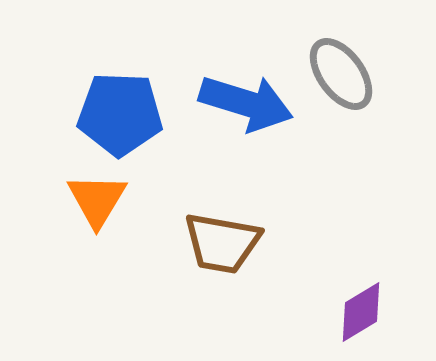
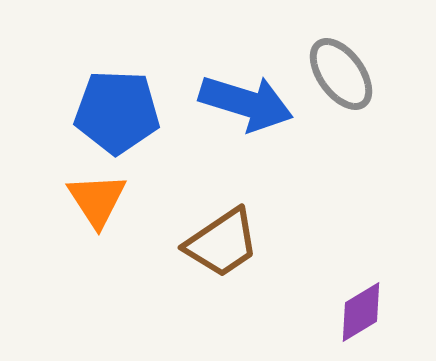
blue pentagon: moved 3 px left, 2 px up
orange triangle: rotated 4 degrees counterclockwise
brown trapezoid: rotated 44 degrees counterclockwise
